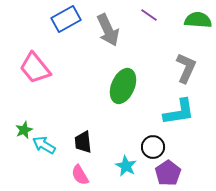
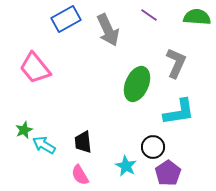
green semicircle: moved 1 px left, 3 px up
gray L-shape: moved 10 px left, 5 px up
green ellipse: moved 14 px right, 2 px up
